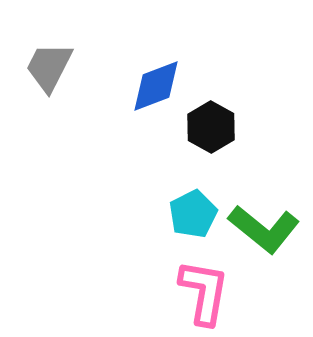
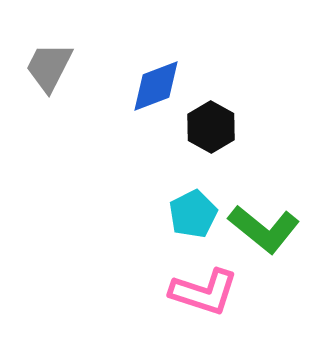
pink L-shape: rotated 98 degrees clockwise
